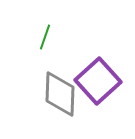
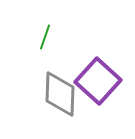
purple square: rotated 6 degrees counterclockwise
